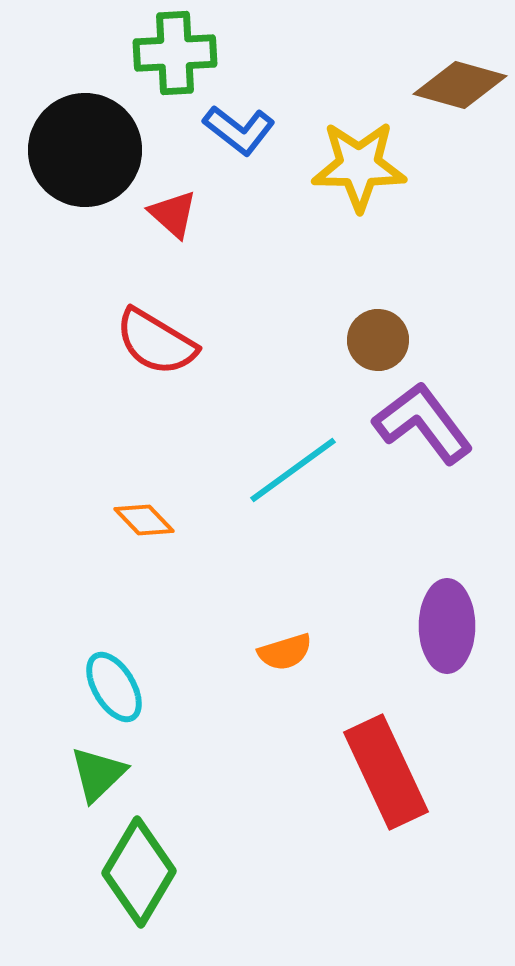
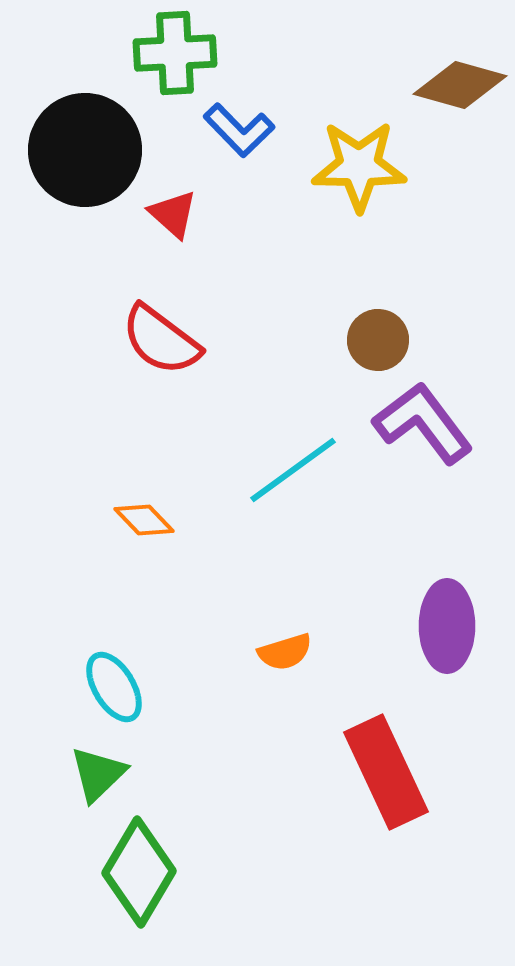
blue L-shape: rotated 8 degrees clockwise
red semicircle: moved 5 px right, 2 px up; rotated 6 degrees clockwise
